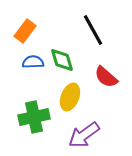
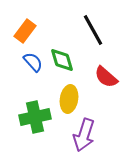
blue semicircle: rotated 50 degrees clockwise
yellow ellipse: moved 1 px left, 2 px down; rotated 12 degrees counterclockwise
green cross: moved 1 px right
purple arrow: rotated 36 degrees counterclockwise
